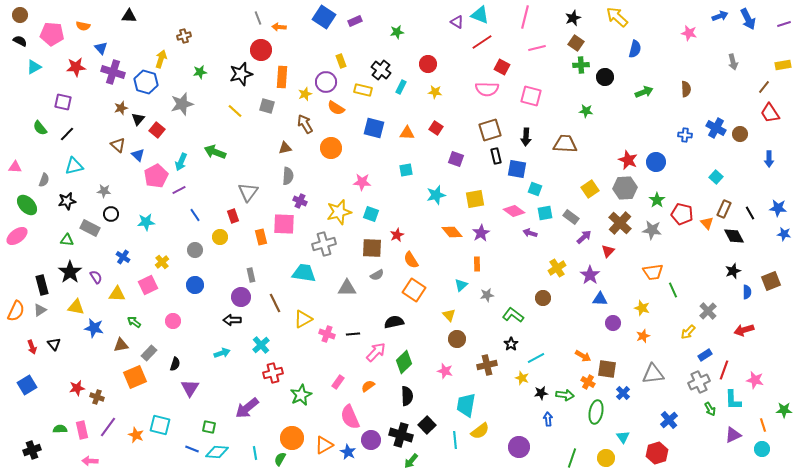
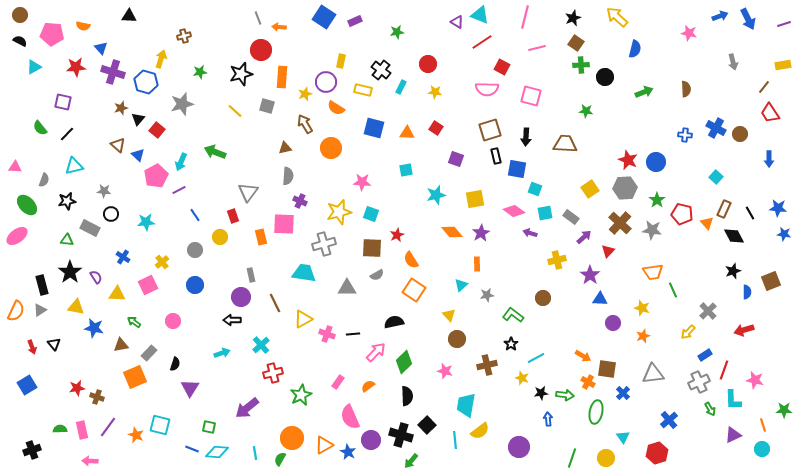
yellow rectangle at (341, 61): rotated 32 degrees clockwise
yellow cross at (557, 268): moved 8 px up; rotated 18 degrees clockwise
